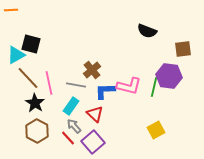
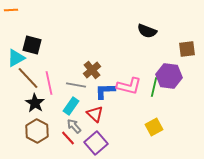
black square: moved 1 px right, 1 px down
brown square: moved 4 px right
cyan triangle: moved 3 px down
yellow square: moved 2 px left, 3 px up
purple square: moved 3 px right, 1 px down
